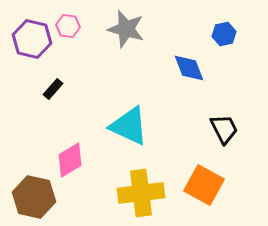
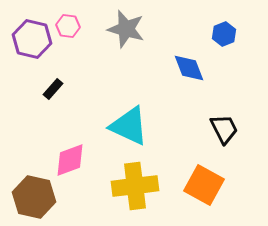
blue hexagon: rotated 10 degrees counterclockwise
pink diamond: rotated 12 degrees clockwise
yellow cross: moved 6 px left, 7 px up
